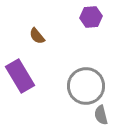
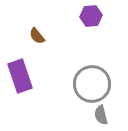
purple hexagon: moved 1 px up
purple rectangle: rotated 12 degrees clockwise
gray circle: moved 6 px right, 2 px up
